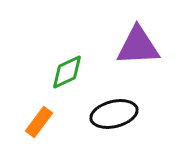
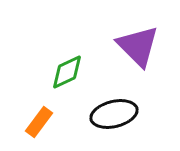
purple triangle: rotated 48 degrees clockwise
